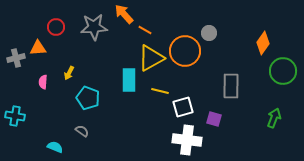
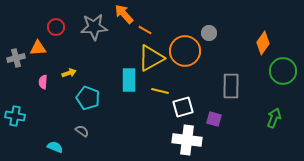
yellow arrow: rotated 136 degrees counterclockwise
